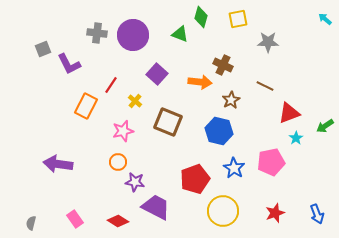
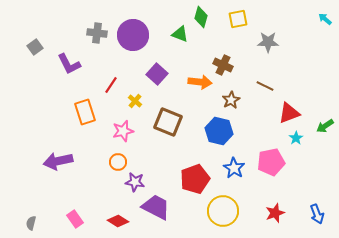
gray square: moved 8 px left, 2 px up; rotated 14 degrees counterclockwise
orange rectangle: moved 1 px left, 6 px down; rotated 45 degrees counterclockwise
purple arrow: moved 3 px up; rotated 20 degrees counterclockwise
